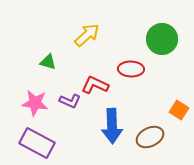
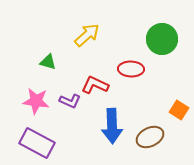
pink star: moved 1 px right, 2 px up
